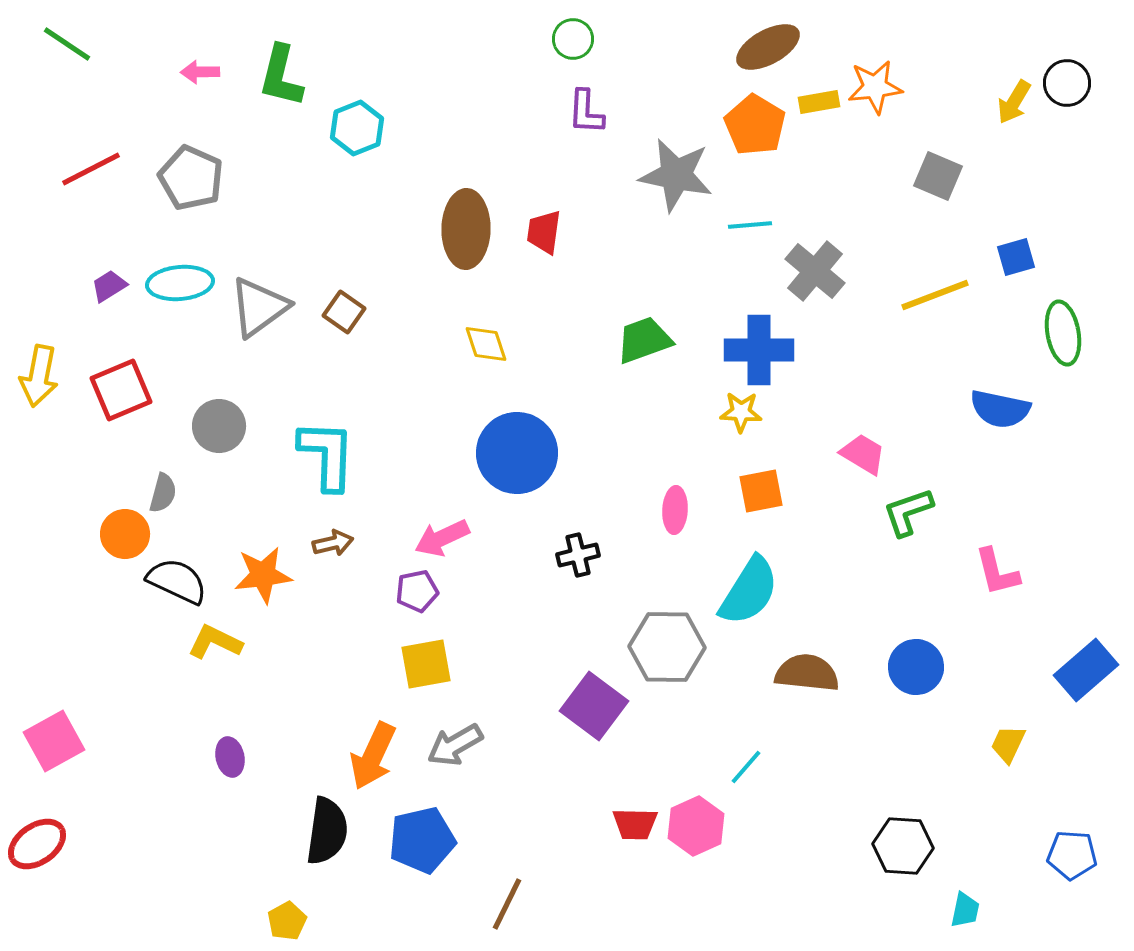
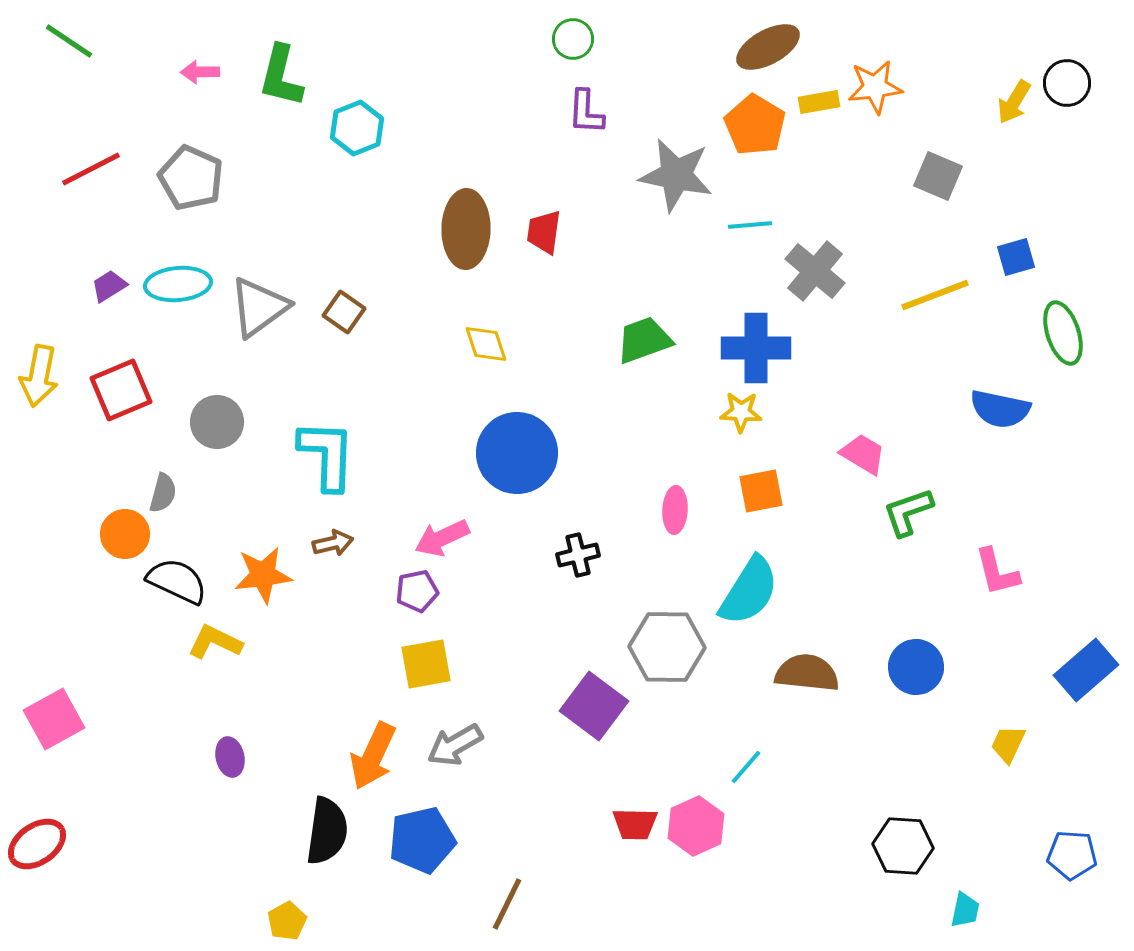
green line at (67, 44): moved 2 px right, 3 px up
cyan ellipse at (180, 283): moved 2 px left, 1 px down
green ellipse at (1063, 333): rotated 8 degrees counterclockwise
blue cross at (759, 350): moved 3 px left, 2 px up
gray circle at (219, 426): moved 2 px left, 4 px up
pink square at (54, 741): moved 22 px up
